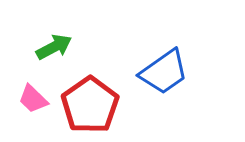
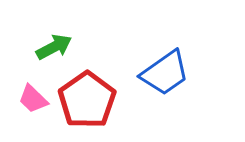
blue trapezoid: moved 1 px right, 1 px down
red pentagon: moved 3 px left, 5 px up
